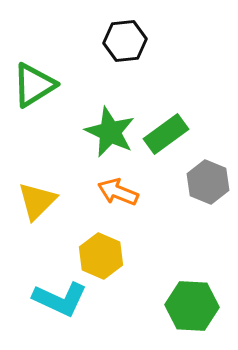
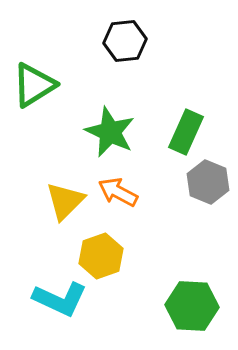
green rectangle: moved 20 px right, 2 px up; rotated 30 degrees counterclockwise
orange arrow: rotated 6 degrees clockwise
yellow triangle: moved 28 px right
yellow hexagon: rotated 18 degrees clockwise
